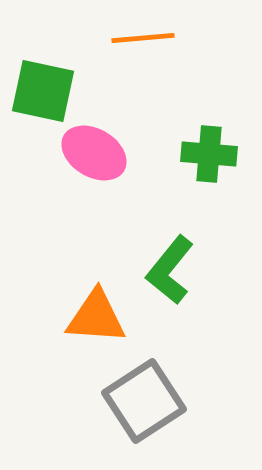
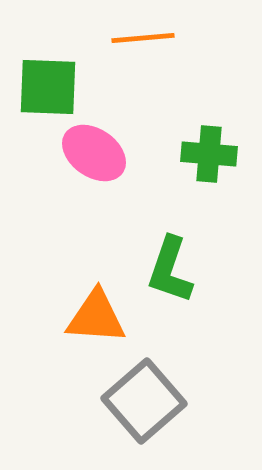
green square: moved 5 px right, 4 px up; rotated 10 degrees counterclockwise
pink ellipse: rotated 4 degrees clockwise
green L-shape: rotated 20 degrees counterclockwise
gray square: rotated 8 degrees counterclockwise
